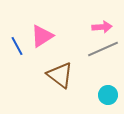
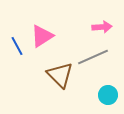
gray line: moved 10 px left, 8 px down
brown triangle: rotated 8 degrees clockwise
